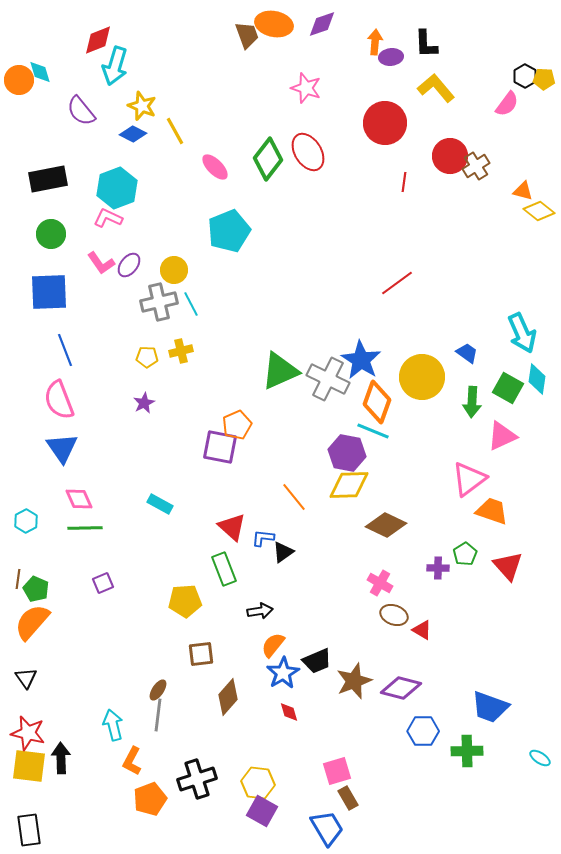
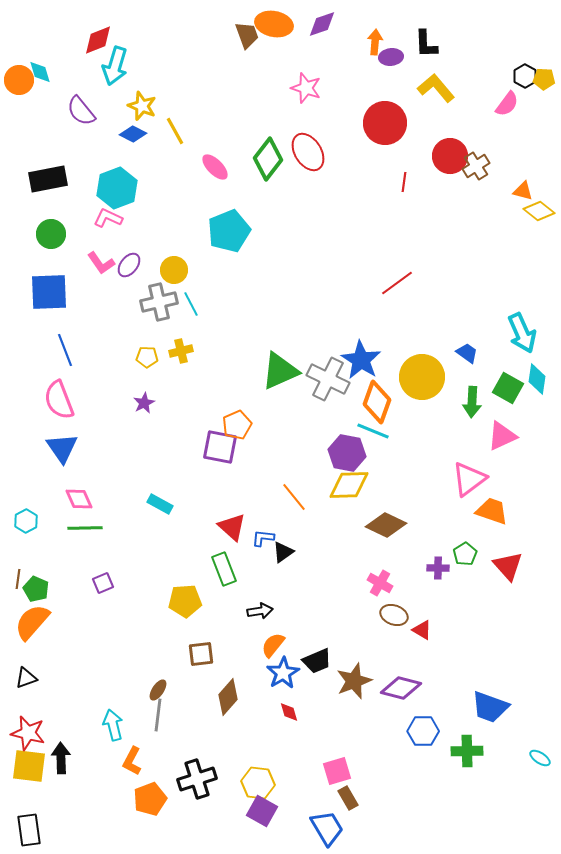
black triangle at (26, 678): rotated 45 degrees clockwise
